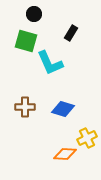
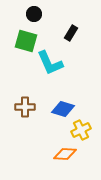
yellow cross: moved 6 px left, 8 px up
